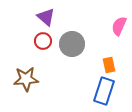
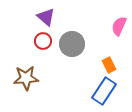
orange rectangle: rotated 14 degrees counterclockwise
brown star: moved 1 px up
blue rectangle: rotated 16 degrees clockwise
